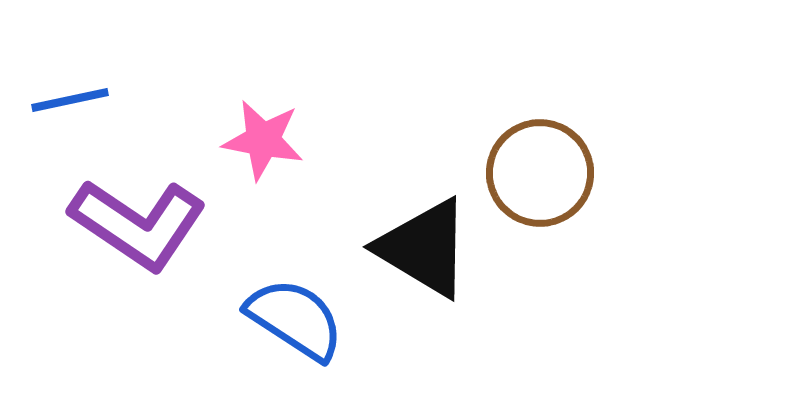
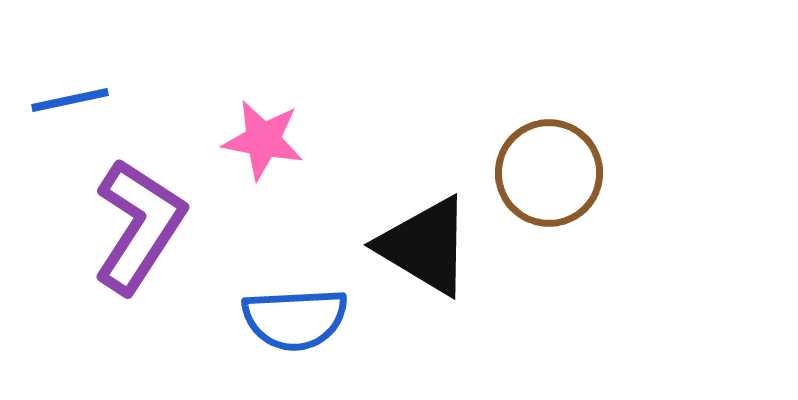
brown circle: moved 9 px right
purple L-shape: moved 1 px right, 2 px down; rotated 91 degrees counterclockwise
black triangle: moved 1 px right, 2 px up
blue semicircle: rotated 144 degrees clockwise
